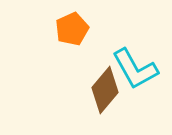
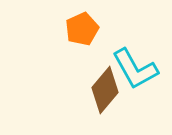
orange pentagon: moved 10 px right
